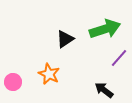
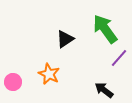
green arrow: rotated 108 degrees counterclockwise
